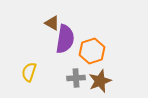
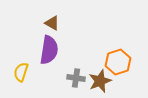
purple semicircle: moved 16 px left, 11 px down
orange hexagon: moved 26 px right, 11 px down
yellow semicircle: moved 8 px left
gray cross: rotated 12 degrees clockwise
